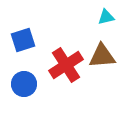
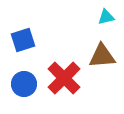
red cross: moved 2 px left, 13 px down; rotated 12 degrees counterclockwise
